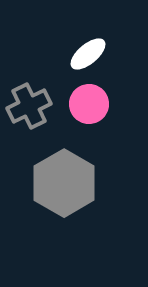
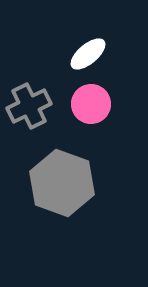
pink circle: moved 2 px right
gray hexagon: moved 2 px left; rotated 10 degrees counterclockwise
